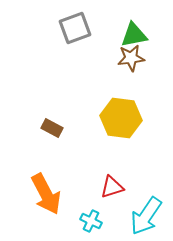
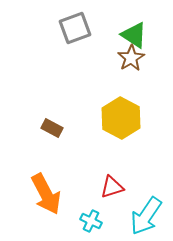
green triangle: rotated 44 degrees clockwise
brown star: rotated 24 degrees counterclockwise
yellow hexagon: rotated 21 degrees clockwise
